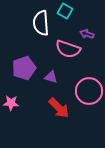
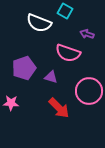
white semicircle: moved 2 px left; rotated 65 degrees counterclockwise
pink semicircle: moved 4 px down
